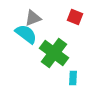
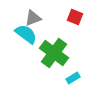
cyan rectangle: rotated 56 degrees clockwise
